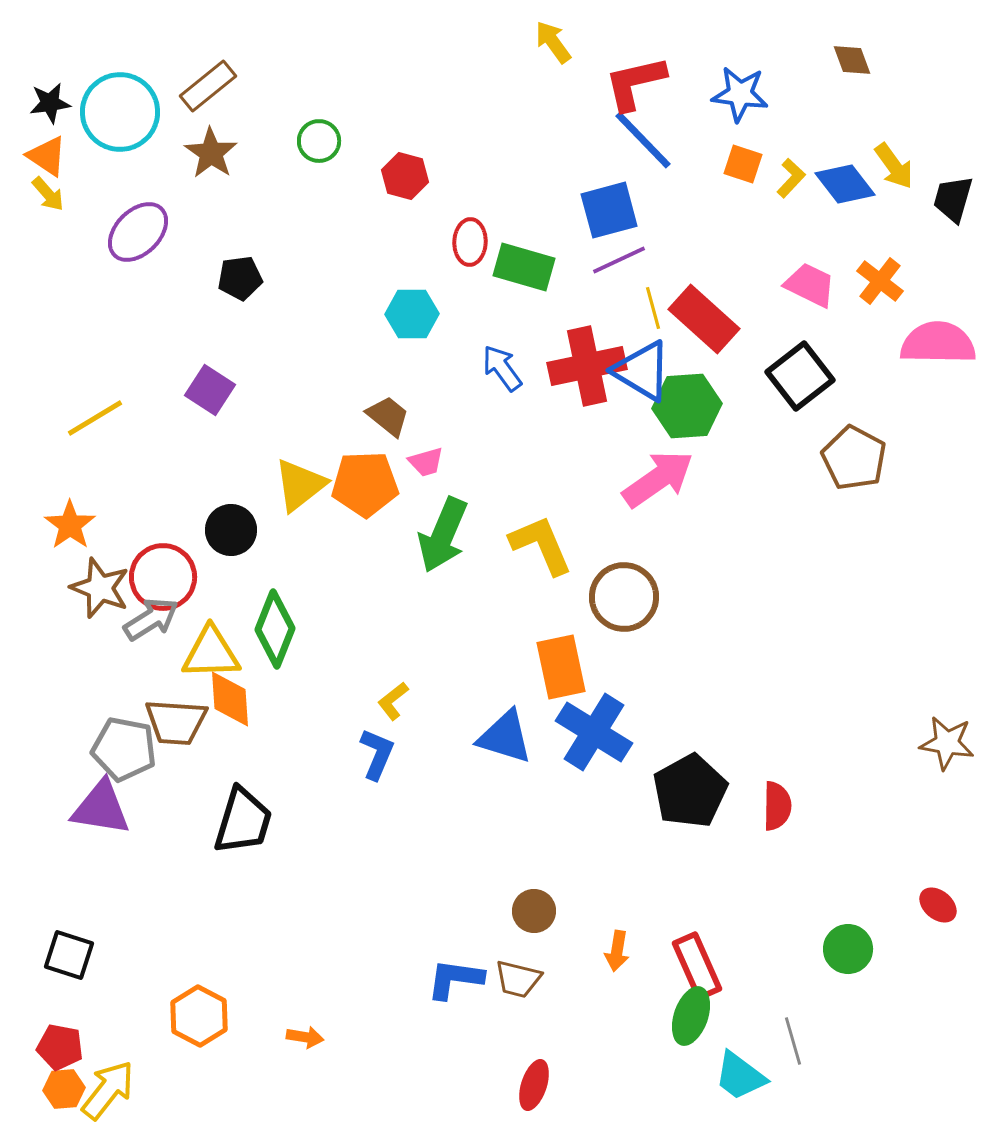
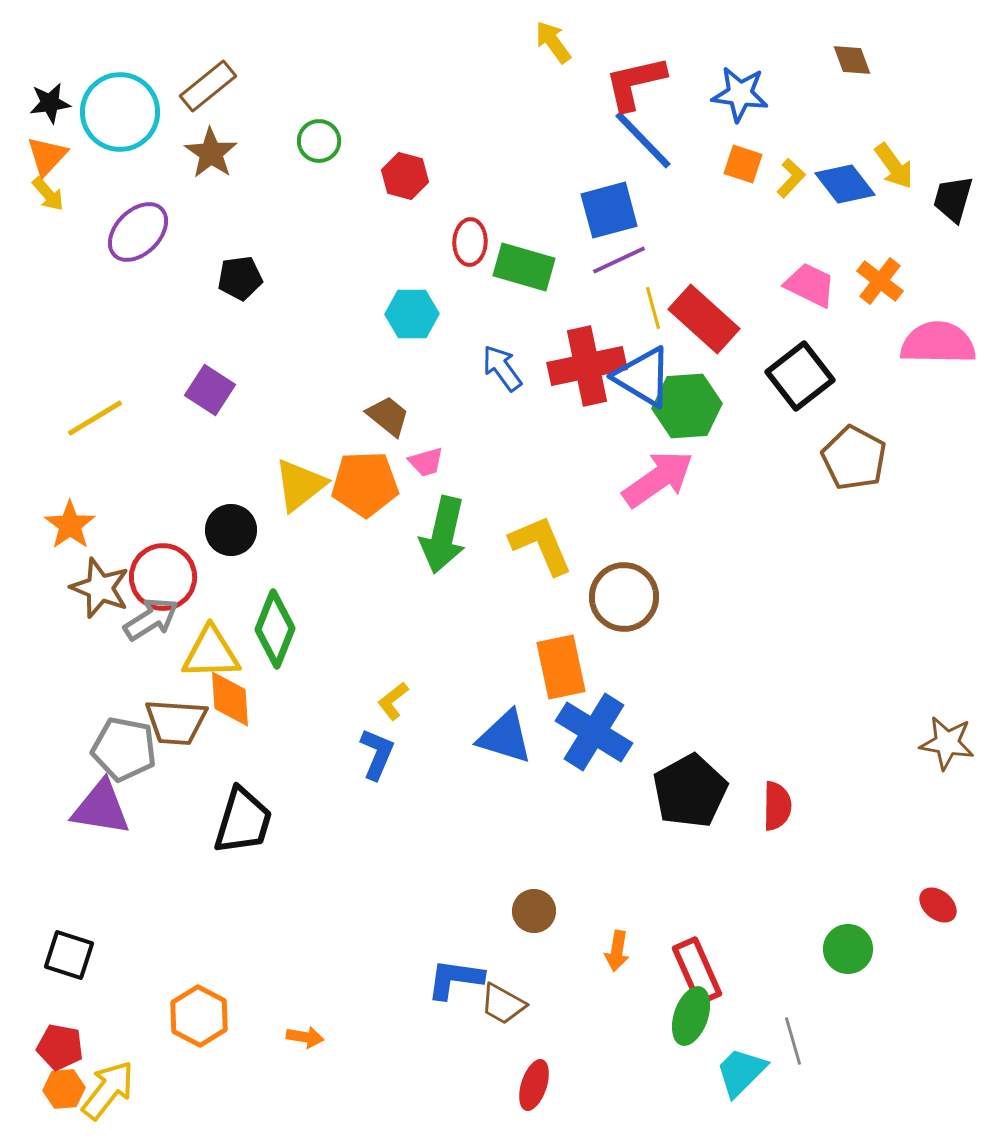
orange triangle at (47, 156): rotated 39 degrees clockwise
blue triangle at (642, 371): moved 1 px right, 6 px down
green arrow at (443, 535): rotated 10 degrees counterclockwise
red rectangle at (697, 966): moved 5 px down
brown trapezoid at (518, 979): moved 15 px left, 25 px down; rotated 15 degrees clockwise
cyan trapezoid at (740, 1076): moved 1 px right, 4 px up; rotated 98 degrees clockwise
